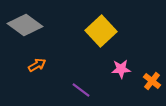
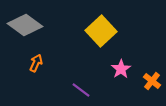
orange arrow: moved 1 px left, 2 px up; rotated 36 degrees counterclockwise
pink star: rotated 30 degrees counterclockwise
